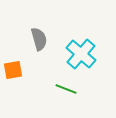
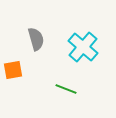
gray semicircle: moved 3 px left
cyan cross: moved 2 px right, 7 px up
